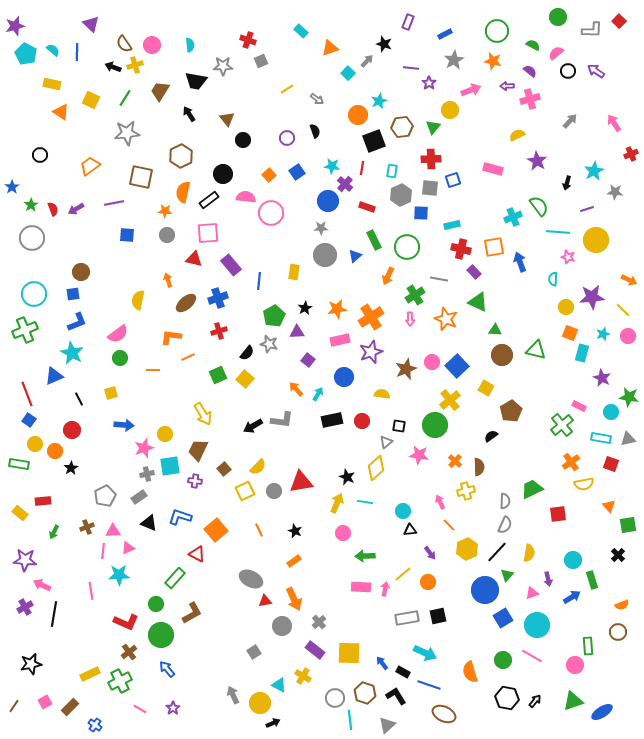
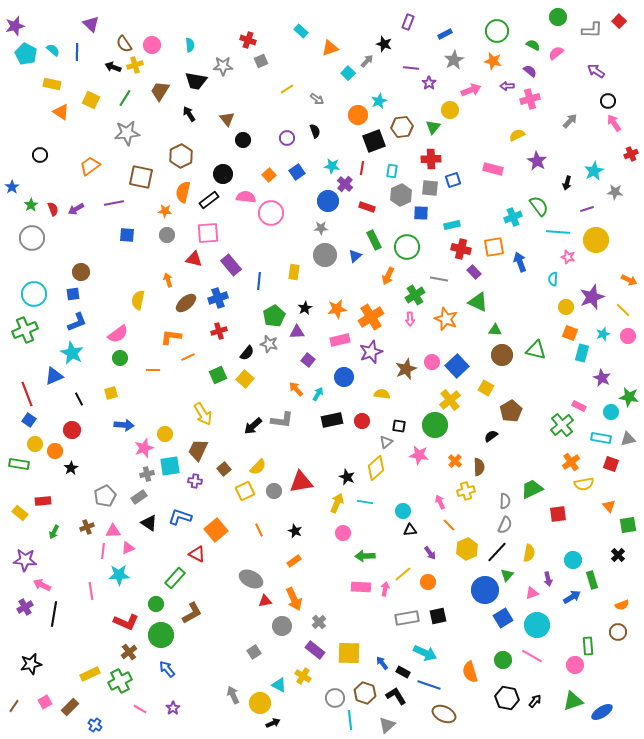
black circle at (568, 71): moved 40 px right, 30 px down
purple star at (592, 297): rotated 15 degrees counterclockwise
black arrow at (253, 426): rotated 12 degrees counterclockwise
black triangle at (149, 523): rotated 12 degrees clockwise
